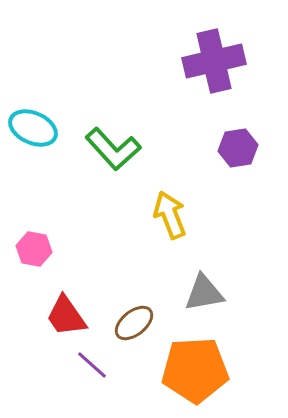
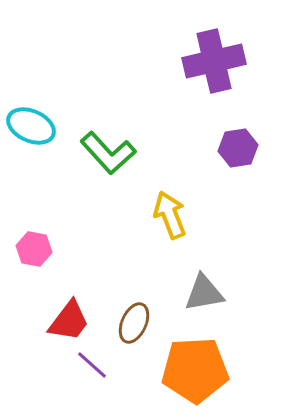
cyan ellipse: moved 2 px left, 2 px up
green L-shape: moved 5 px left, 4 px down
red trapezoid: moved 3 px right, 5 px down; rotated 108 degrees counterclockwise
brown ellipse: rotated 27 degrees counterclockwise
